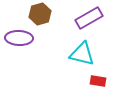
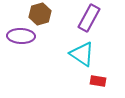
purple rectangle: rotated 32 degrees counterclockwise
purple ellipse: moved 2 px right, 2 px up
cyan triangle: rotated 20 degrees clockwise
